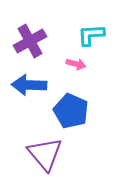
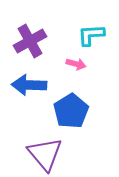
blue pentagon: rotated 16 degrees clockwise
